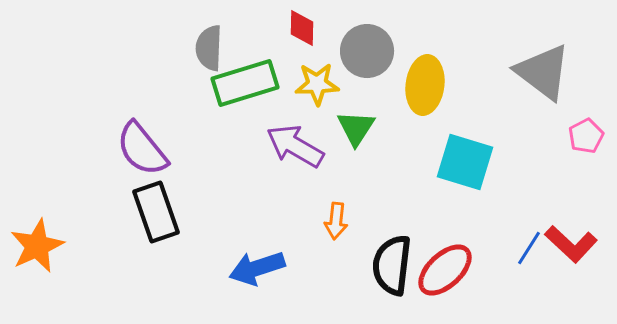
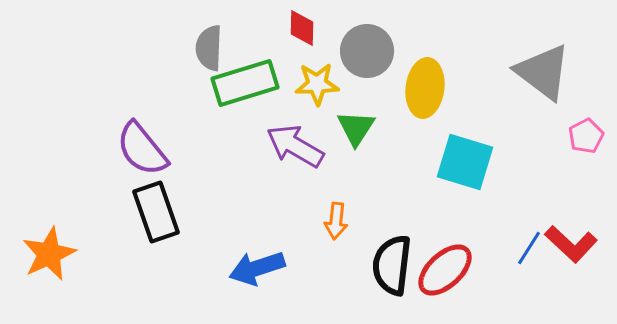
yellow ellipse: moved 3 px down
orange star: moved 12 px right, 8 px down
